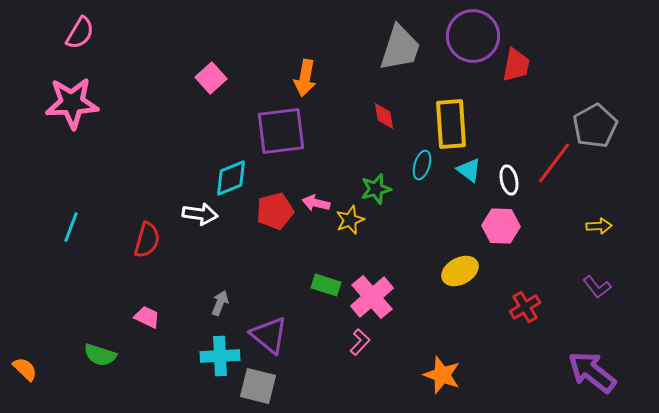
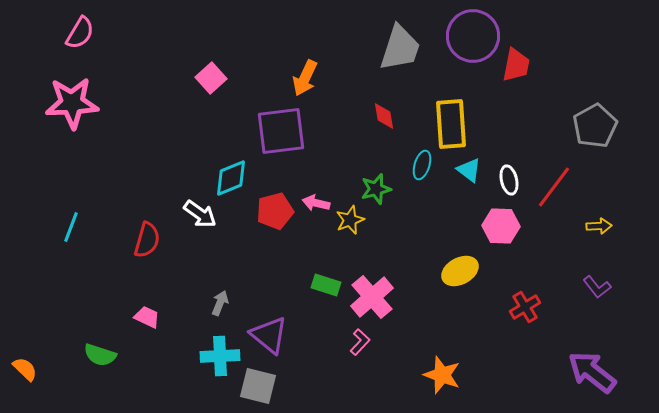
orange arrow: rotated 15 degrees clockwise
red line: moved 24 px down
white arrow: rotated 28 degrees clockwise
